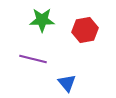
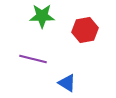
green star: moved 4 px up
blue triangle: rotated 18 degrees counterclockwise
